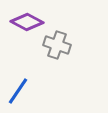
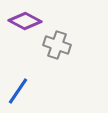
purple diamond: moved 2 px left, 1 px up
